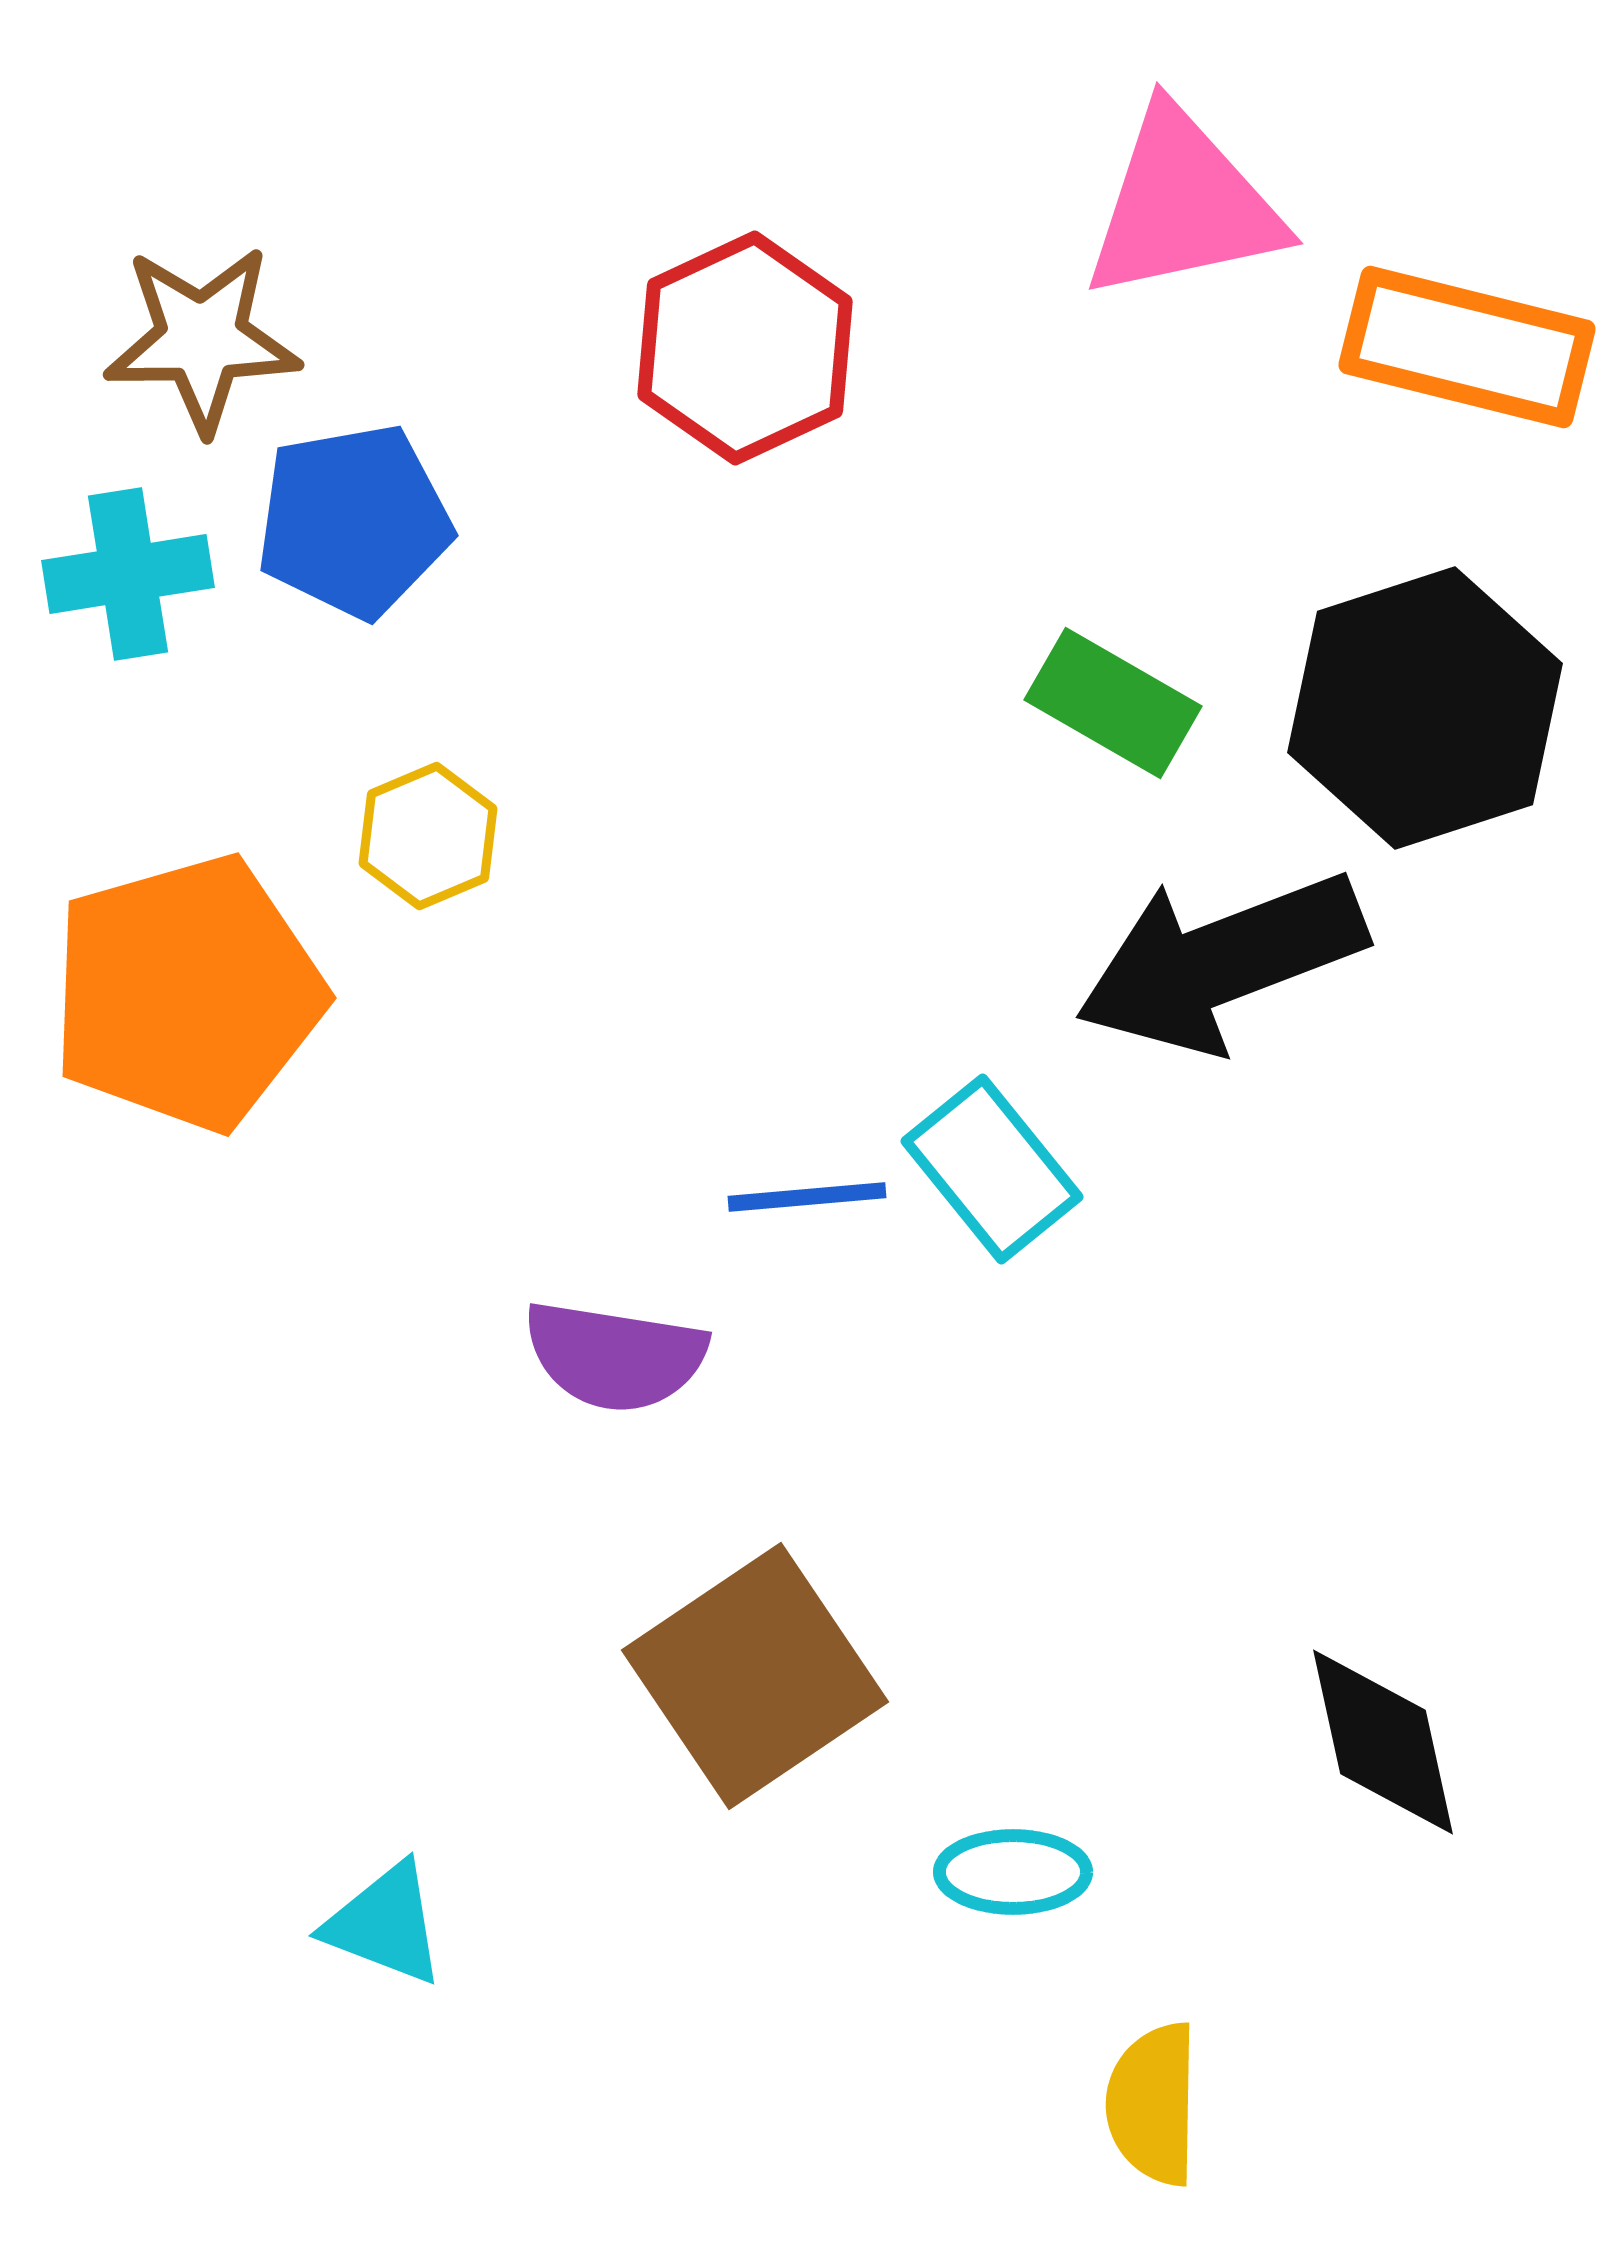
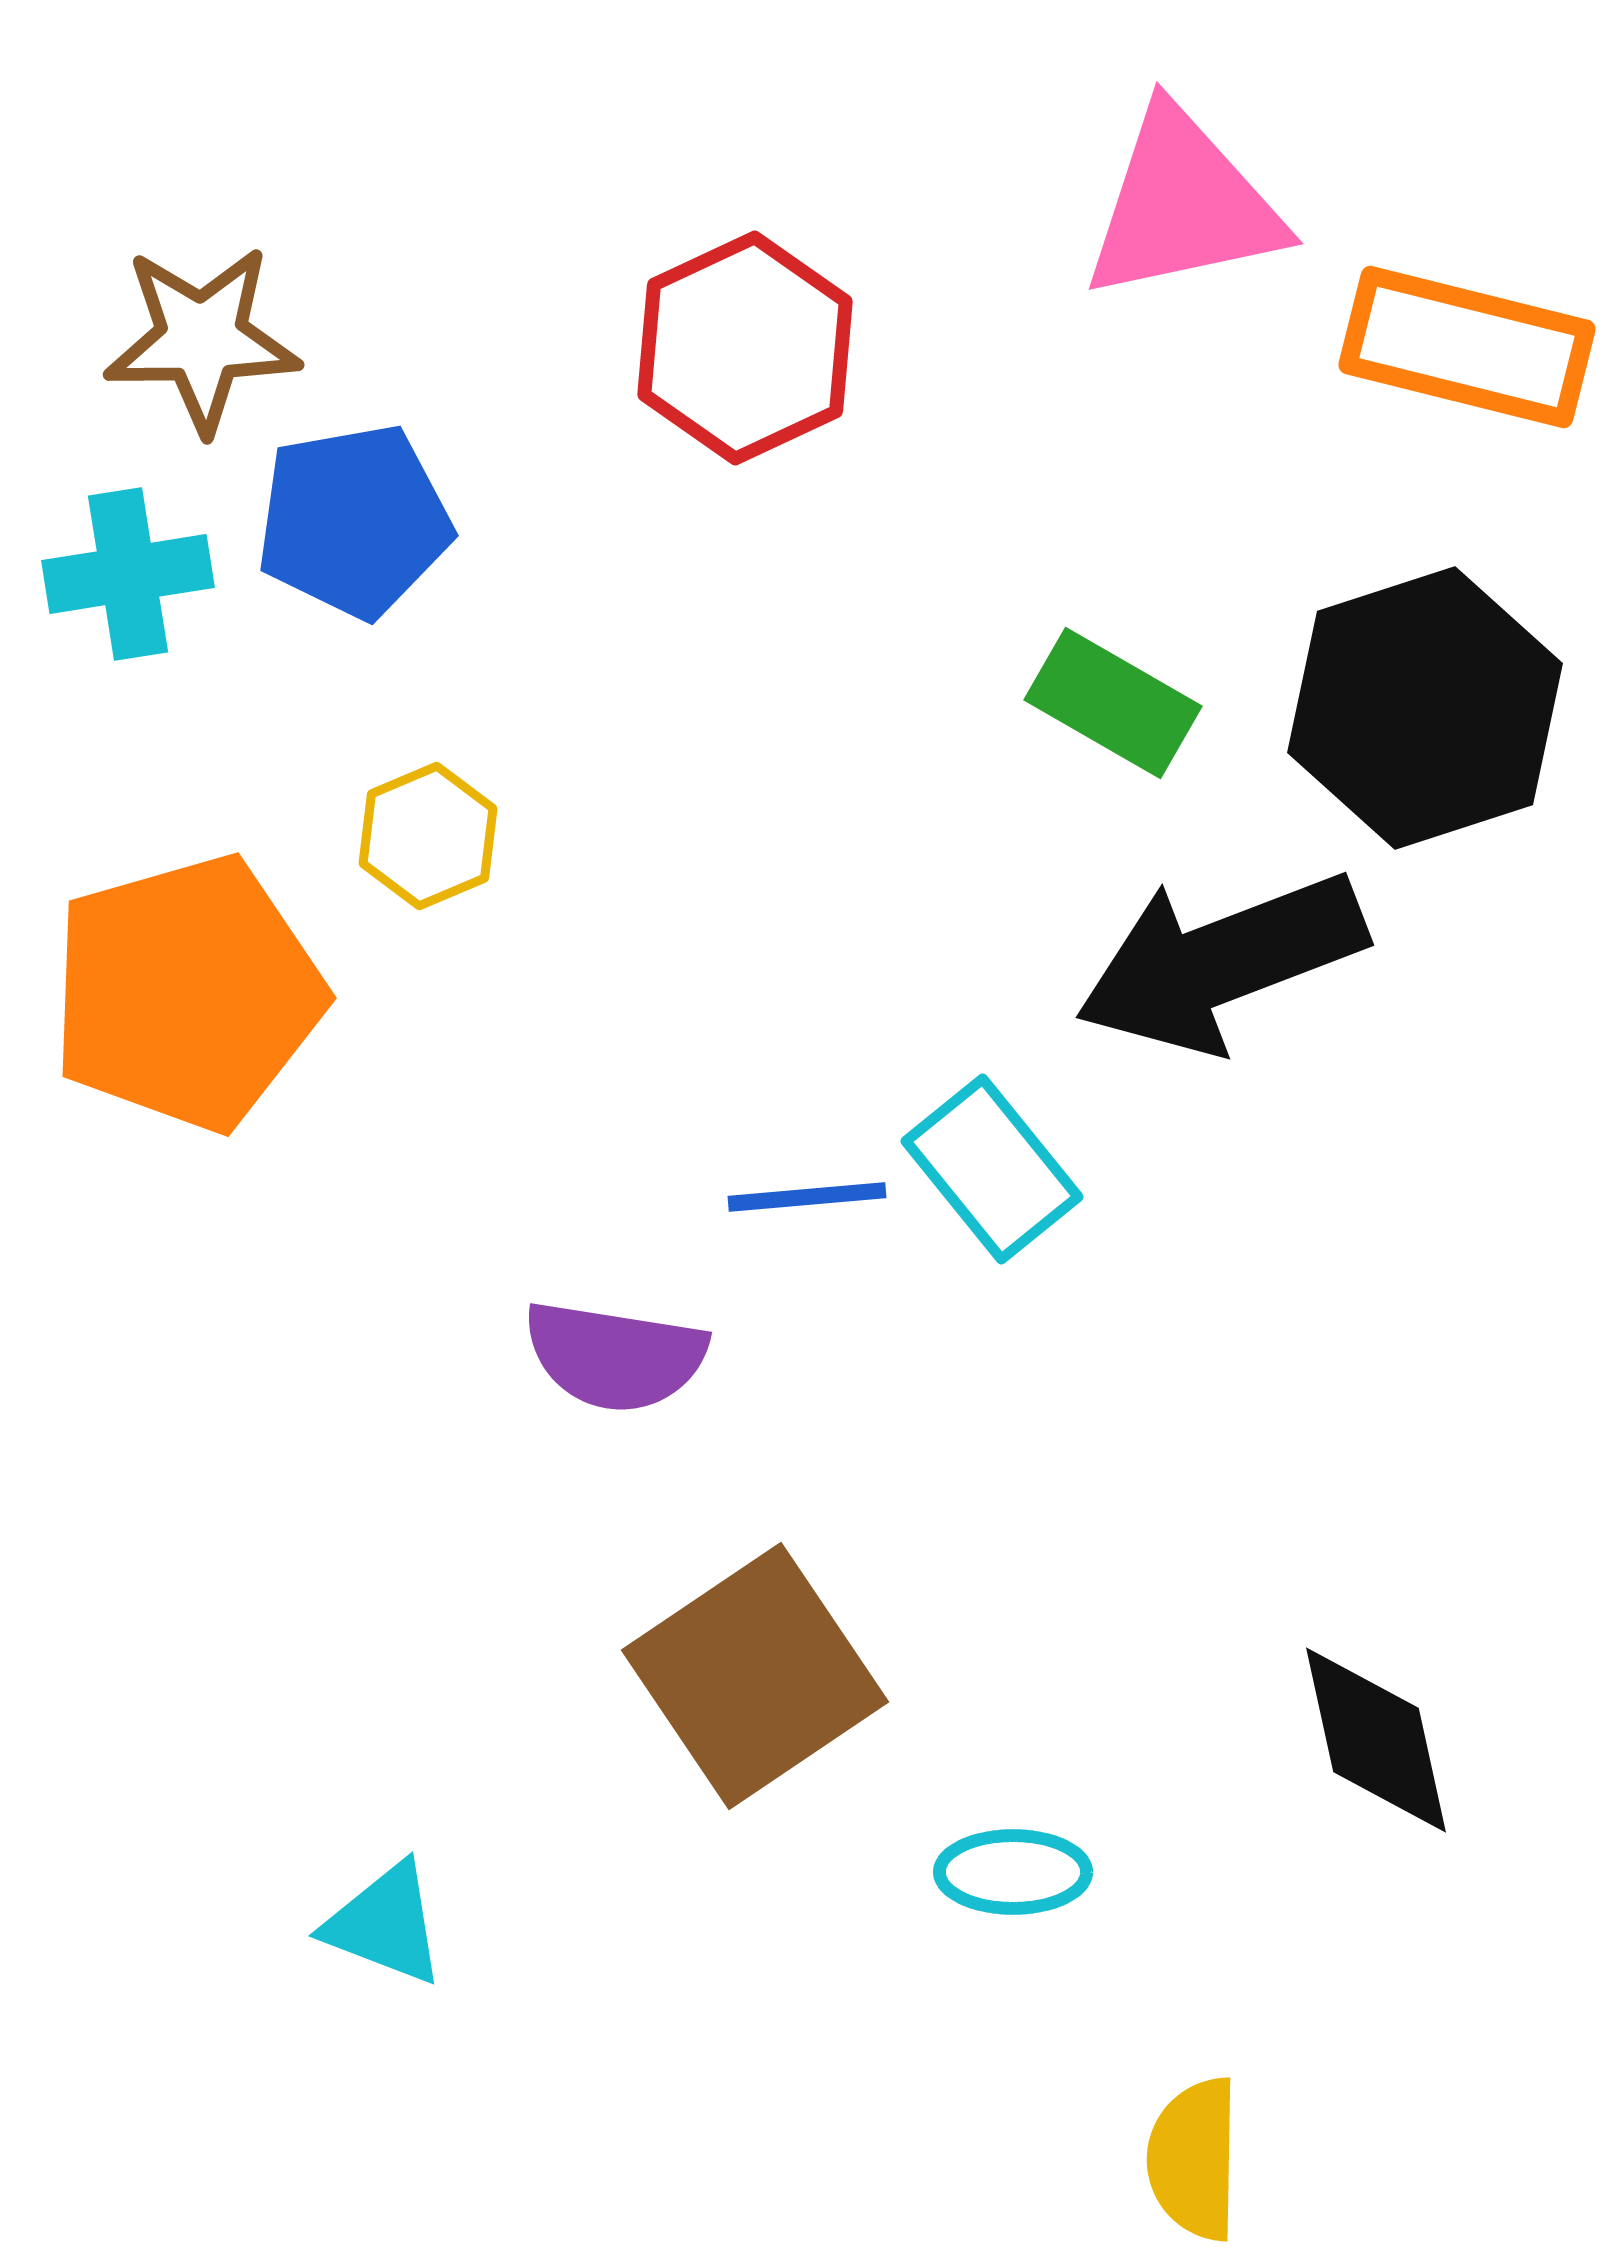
black diamond: moved 7 px left, 2 px up
yellow semicircle: moved 41 px right, 55 px down
